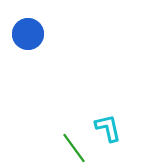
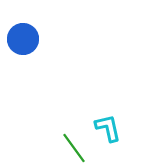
blue circle: moved 5 px left, 5 px down
